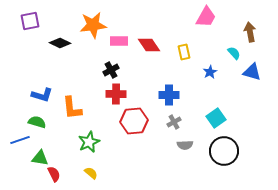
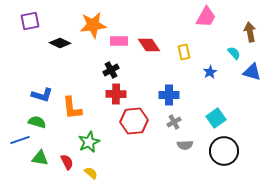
red semicircle: moved 13 px right, 12 px up
